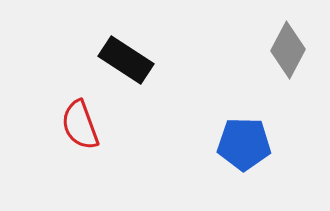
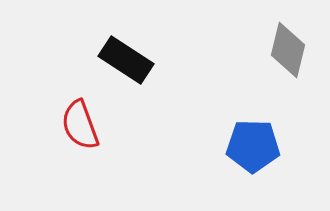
gray diamond: rotated 14 degrees counterclockwise
blue pentagon: moved 9 px right, 2 px down
